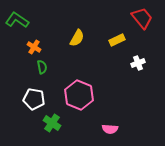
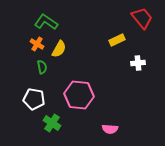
green L-shape: moved 29 px right, 2 px down
yellow semicircle: moved 18 px left, 11 px down
orange cross: moved 3 px right, 3 px up
white cross: rotated 16 degrees clockwise
pink hexagon: rotated 16 degrees counterclockwise
